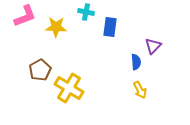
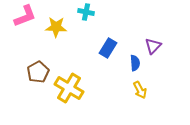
blue rectangle: moved 2 px left, 21 px down; rotated 24 degrees clockwise
blue semicircle: moved 1 px left, 1 px down
brown pentagon: moved 2 px left, 2 px down
